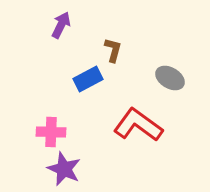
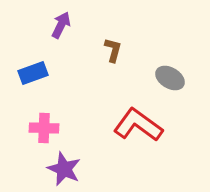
blue rectangle: moved 55 px left, 6 px up; rotated 8 degrees clockwise
pink cross: moved 7 px left, 4 px up
